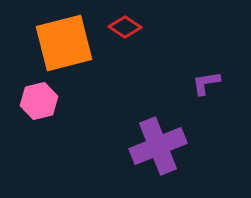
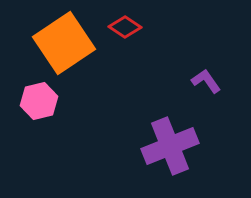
orange square: rotated 20 degrees counterclockwise
purple L-shape: moved 2 px up; rotated 64 degrees clockwise
purple cross: moved 12 px right
